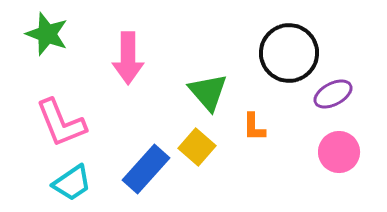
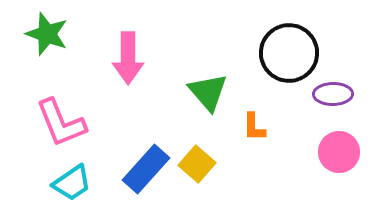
purple ellipse: rotated 27 degrees clockwise
yellow square: moved 17 px down
